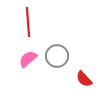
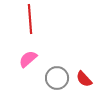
red line: moved 2 px right, 3 px up
gray circle: moved 22 px down
